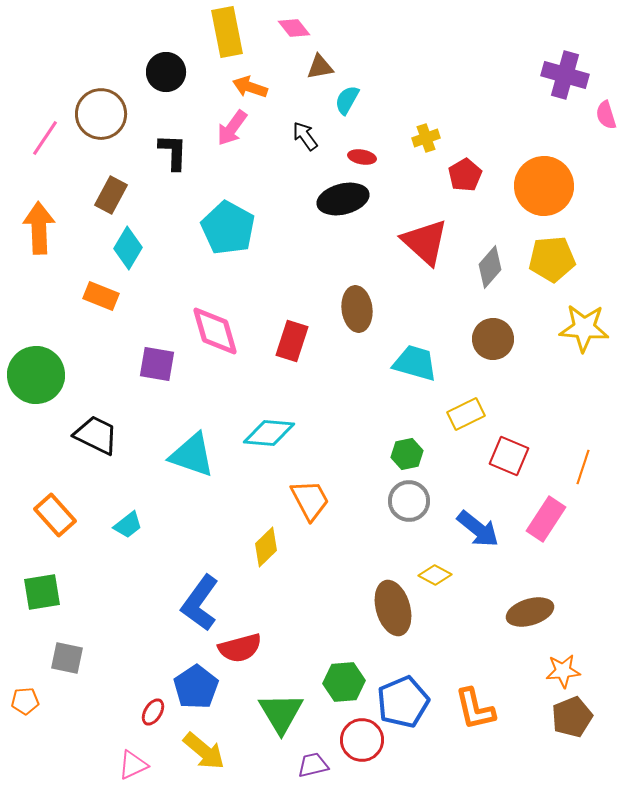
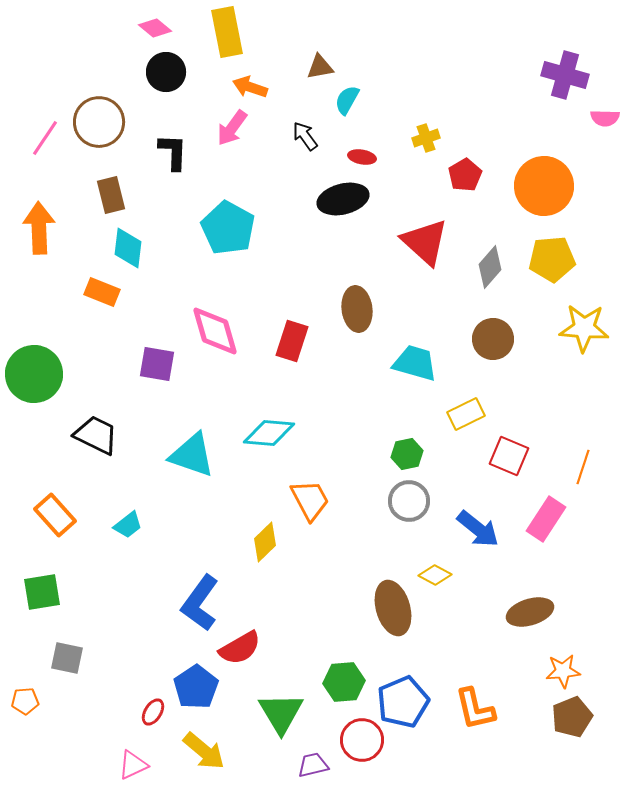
pink diamond at (294, 28): moved 139 px left; rotated 12 degrees counterclockwise
brown circle at (101, 114): moved 2 px left, 8 px down
pink semicircle at (606, 115): moved 1 px left, 3 px down; rotated 72 degrees counterclockwise
brown rectangle at (111, 195): rotated 42 degrees counterclockwise
cyan diamond at (128, 248): rotated 24 degrees counterclockwise
orange rectangle at (101, 296): moved 1 px right, 4 px up
green circle at (36, 375): moved 2 px left, 1 px up
yellow diamond at (266, 547): moved 1 px left, 5 px up
red semicircle at (240, 648): rotated 15 degrees counterclockwise
